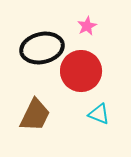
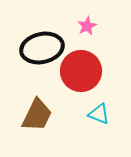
brown trapezoid: moved 2 px right
